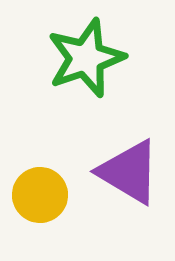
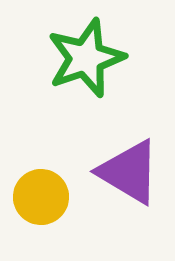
yellow circle: moved 1 px right, 2 px down
